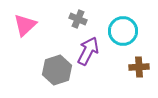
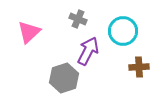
pink triangle: moved 4 px right, 7 px down
gray hexagon: moved 7 px right, 8 px down
